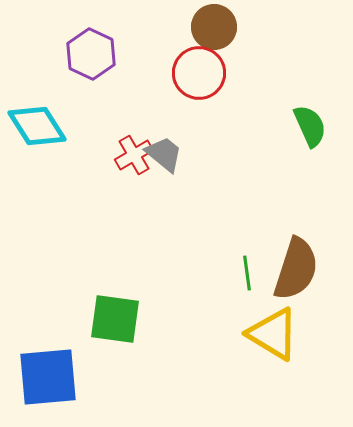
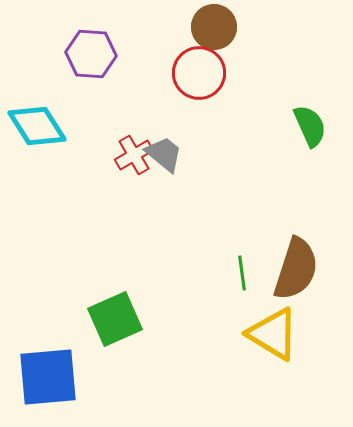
purple hexagon: rotated 21 degrees counterclockwise
green line: moved 5 px left
green square: rotated 32 degrees counterclockwise
